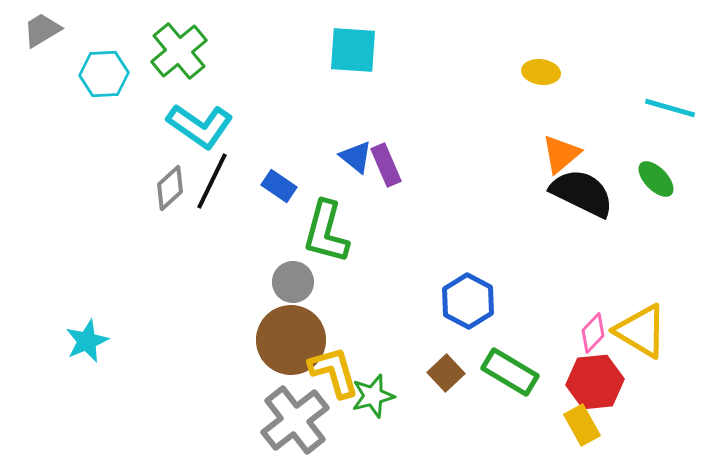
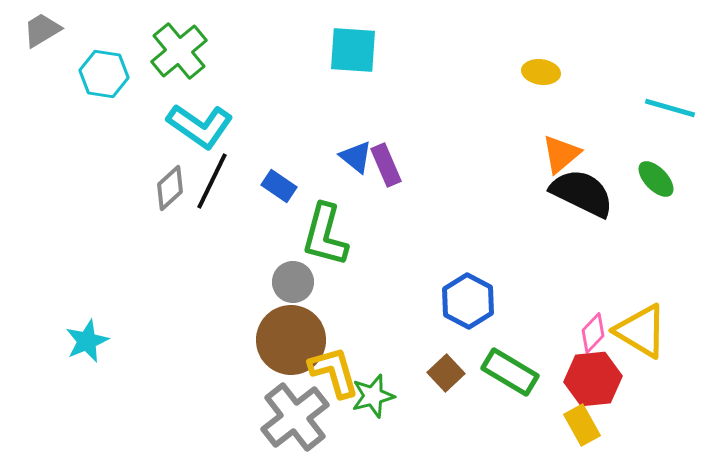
cyan hexagon: rotated 12 degrees clockwise
green L-shape: moved 1 px left, 3 px down
red hexagon: moved 2 px left, 3 px up
gray cross: moved 3 px up
